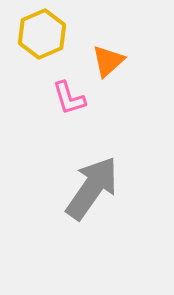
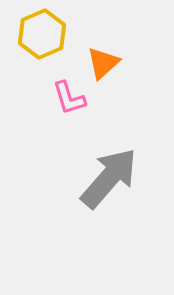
orange triangle: moved 5 px left, 2 px down
gray arrow: moved 17 px right, 10 px up; rotated 6 degrees clockwise
